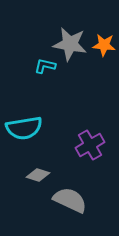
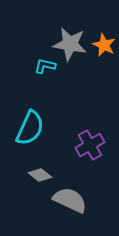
orange star: rotated 20 degrees clockwise
cyan semicircle: moved 6 px right; rotated 57 degrees counterclockwise
gray diamond: moved 2 px right; rotated 20 degrees clockwise
